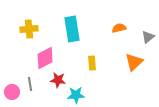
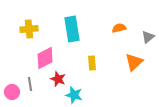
red star: moved 1 px up; rotated 14 degrees clockwise
cyan star: moved 2 px left; rotated 18 degrees clockwise
